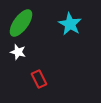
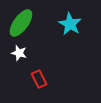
white star: moved 1 px right, 1 px down
